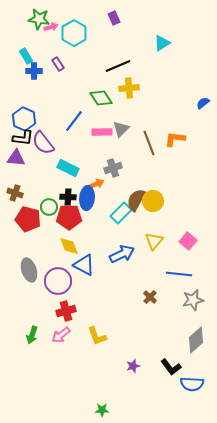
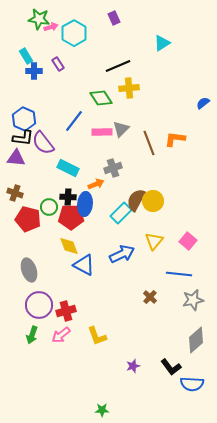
blue ellipse at (87, 198): moved 2 px left, 6 px down
red pentagon at (69, 217): moved 2 px right
purple circle at (58, 281): moved 19 px left, 24 px down
